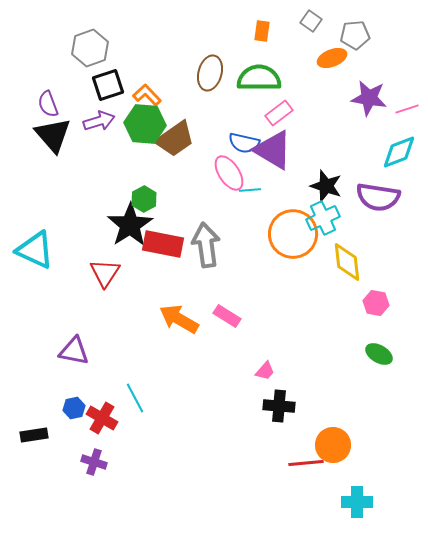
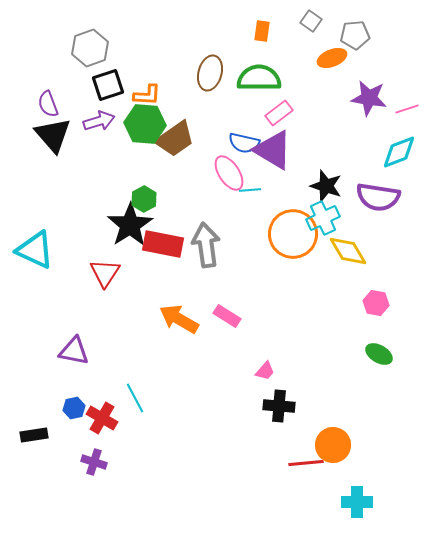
orange L-shape at (147, 95): rotated 136 degrees clockwise
yellow diamond at (347, 262): moved 1 px right, 11 px up; rotated 24 degrees counterclockwise
